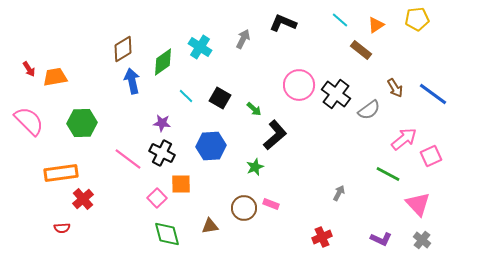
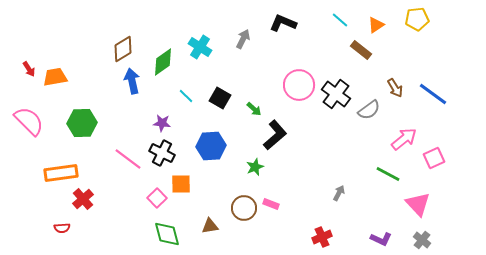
pink square at (431, 156): moved 3 px right, 2 px down
